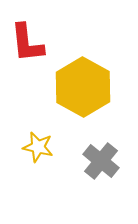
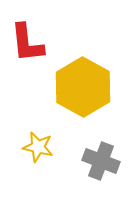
gray cross: rotated 18 degrees counterclockwise
